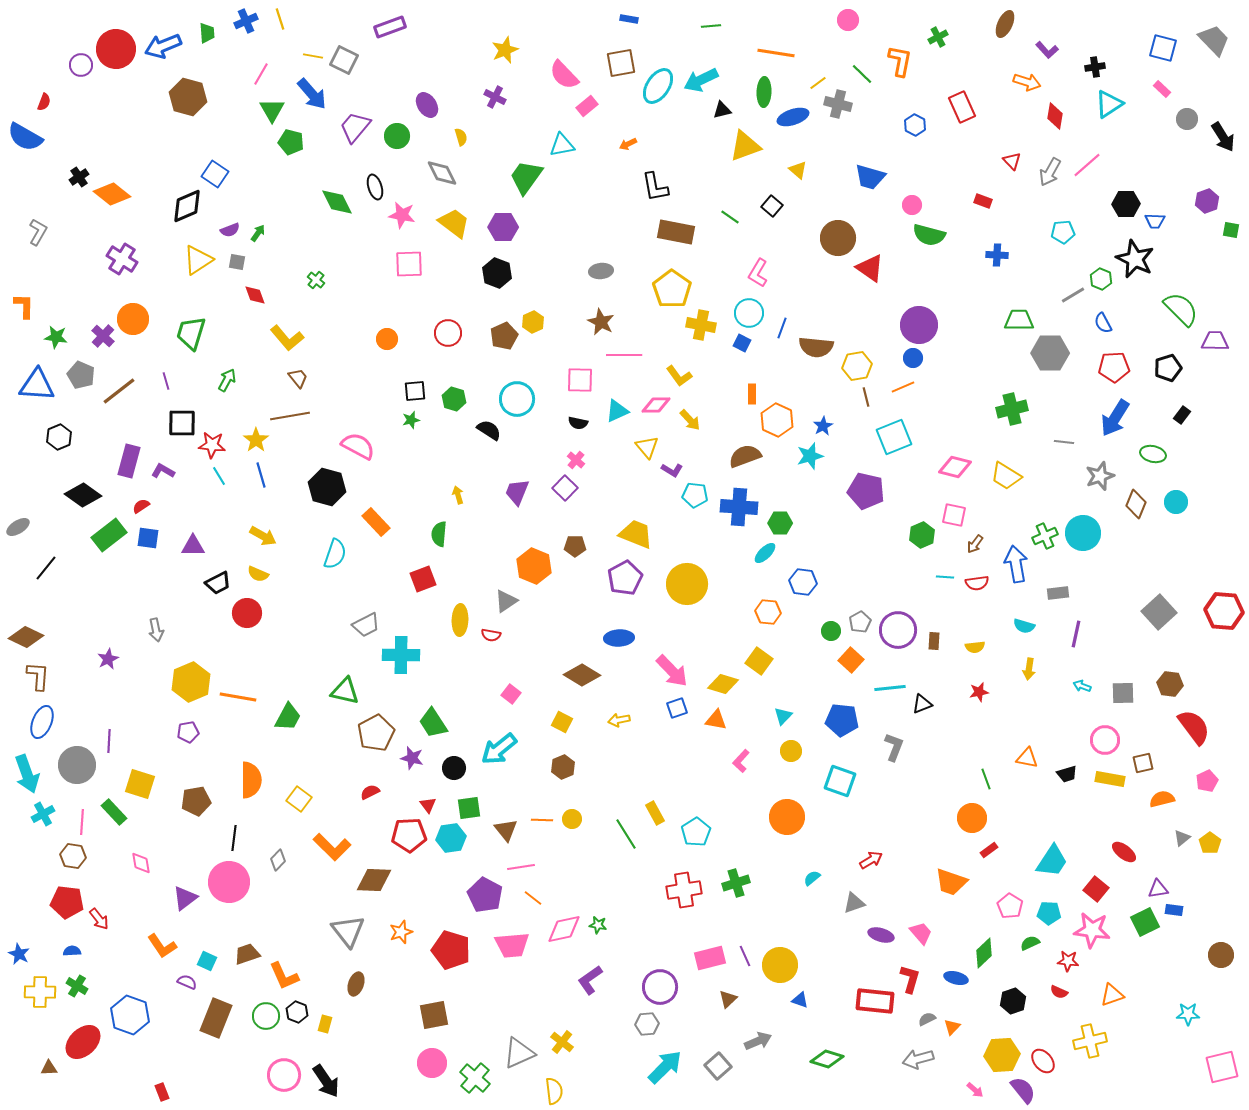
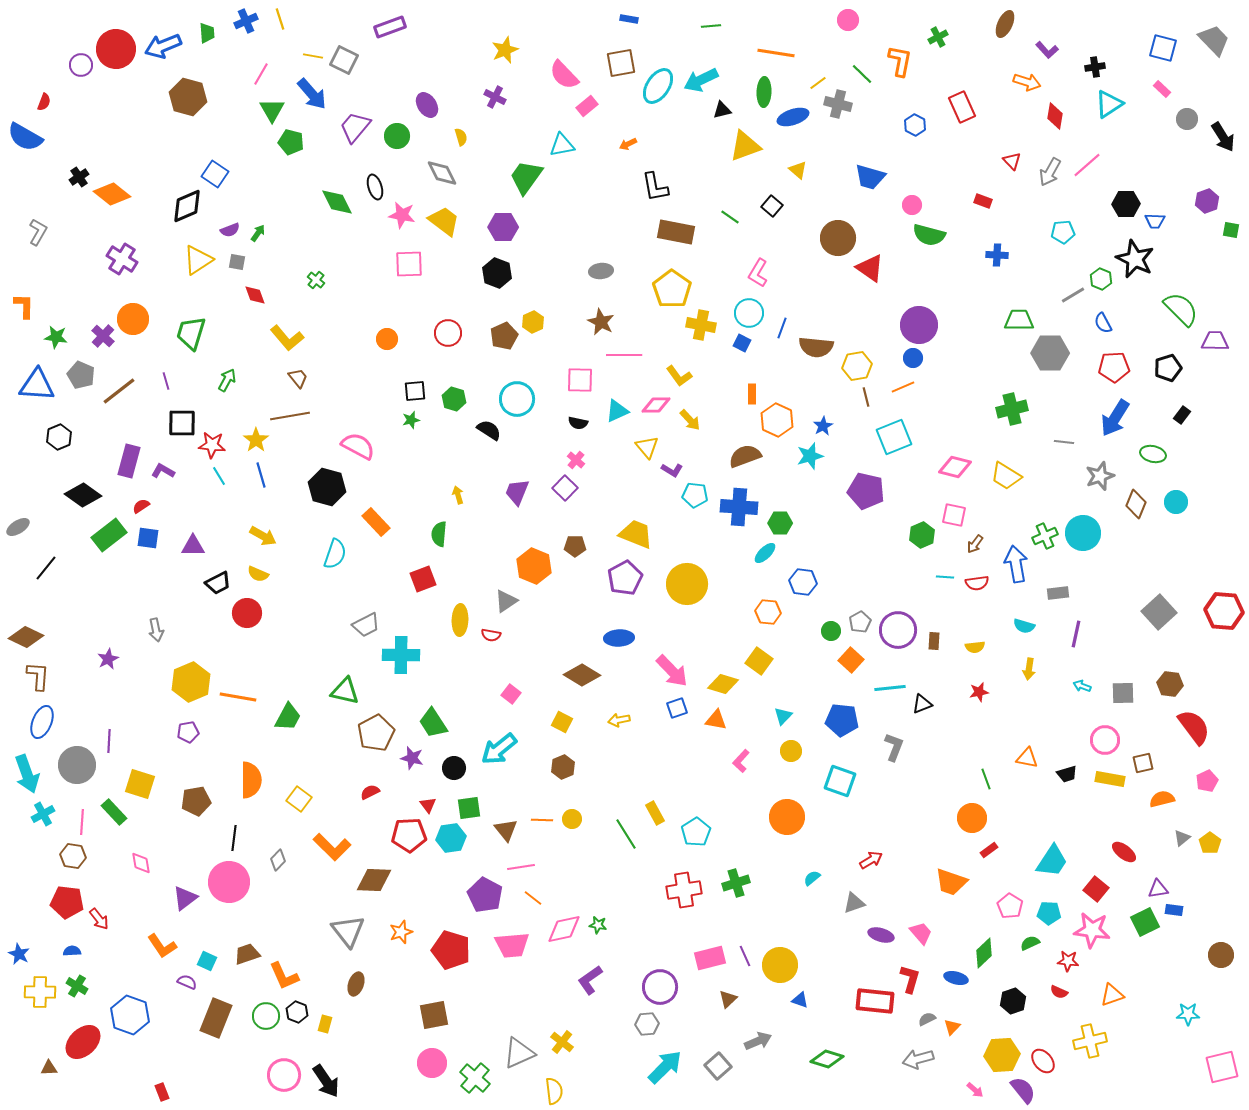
yellow trapezoid at (454, 223): moved 10 px left, 2 px up
